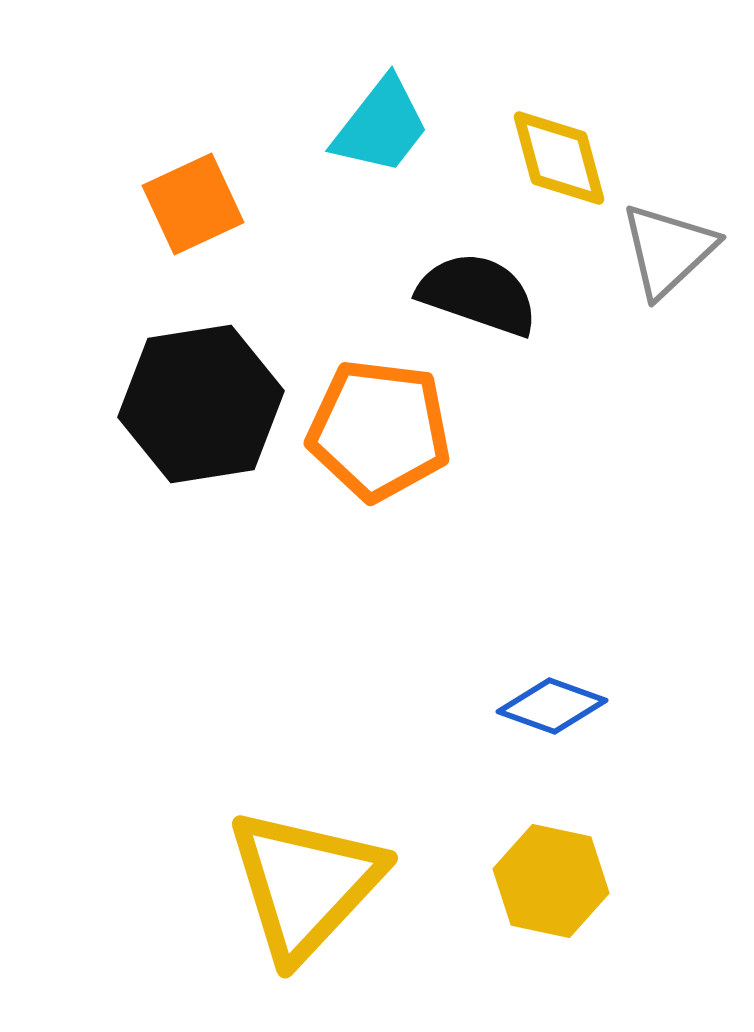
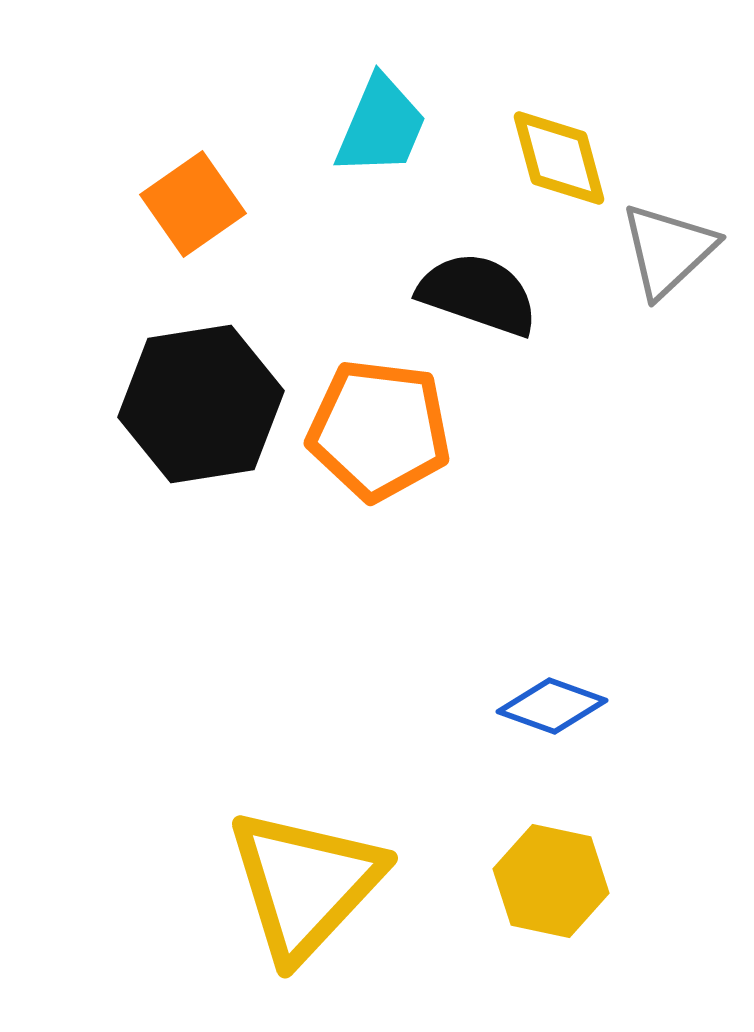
cyan trapezoid: rotated 15 degrees counterclockwise
orange square: rotated 10 degrees counterclockwise
